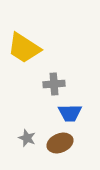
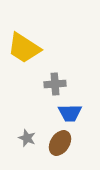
gray cross: moved 1 px right
brown ellipse: rotated 35 degrees counterclockwise
